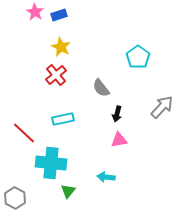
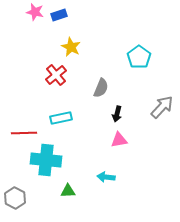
pink star: rotated 18 degrees counterclockwise
yellow star: moved 10 px right
cyan pentagon: moved 1 px right
gray semicircle: rotated 120 degrees counterclockwise
cyan rectangle: moved 2 px left, 1 px up
red line: rotated 45 degrees counterclockwise
cyan cross: moved 5 px left, 3 px up
green triangle: rotated 49 degrees clockwise
